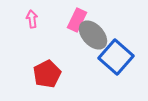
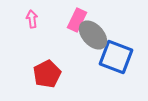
blue square: rotated 20 degrees counterclockwise
